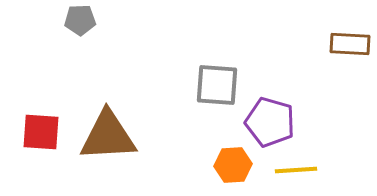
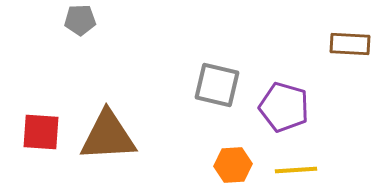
gray square: rotated 9 degrees clockwise
purple pentagon: moved 14 px right, 15 px up
